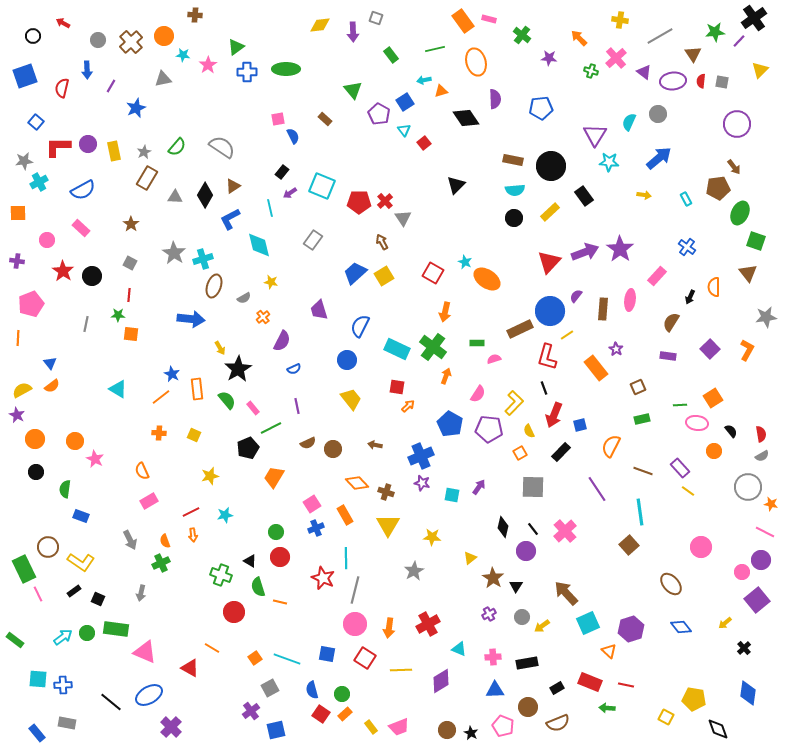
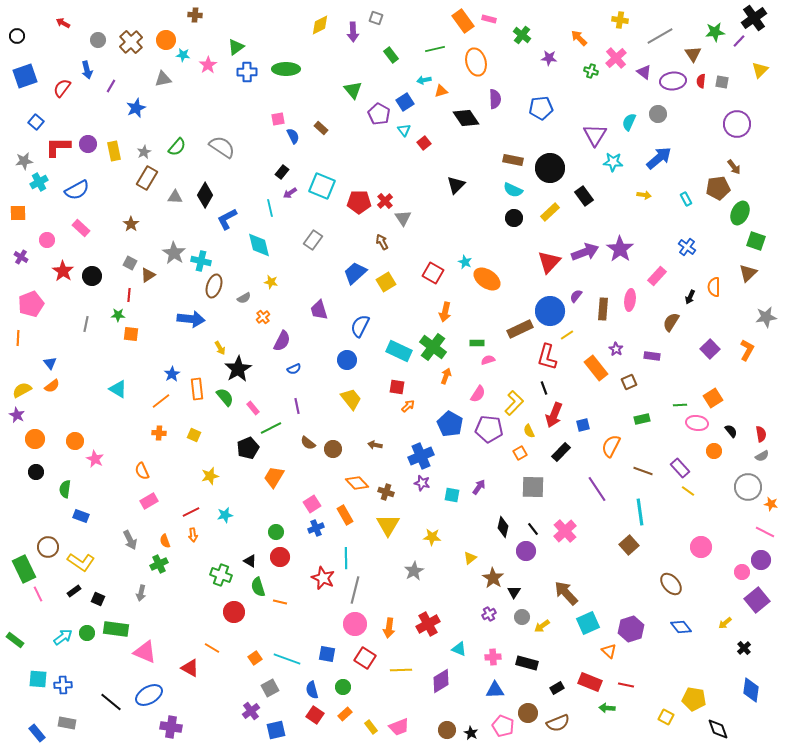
yellow diamond at (320, 25): rotated 20 degrees counterclockwise
black circle at (33, 36): moved 16 px left
orange circle at (164, 36): moved 2 px right, 4 px down
blue arrow at (87, 70): rotated 12 degrees counterclockwise
red semicircle at (62, 88): rotated 24 degrees clockwise
brown rectangle at (325, 119): moved 4 px left, 9 px down
cyan star at (609, 162): moved 4 px right
black circle at (551, 166): moved 1 px left, 2 px down
brown triangle at (233, 186): moved 85 px left, 89 px down
blue semicircle at (83, 190): moved 6 px left
cyan semicircle at (515, 190): moved 2 px left; rotated 30 degrees clockwise
blue L-shape at (230, 219): moved 3 px left
cyan cross at (203, 259): moved 2 px left, 2 px down; rotated 30 degrees clockwise
purple cross at (17, 261): moved 4 px right, 4 px up; rotated 24 degrees clockwise
brown triangle at (748, 273): rotated 24 degrees clockwise
yellow square at (384, 276): moved 2 px right, 6 px down
cyan rectangle at (397, 349): moved 2 px right, 2 px down
purple rectangle at (668, 356): moved 16 px left
pink semicircle at (494, 359): moved 6 px left, 1 px down
blue star at (172, 374): rotated 14 degrees clockwise
brown square at (638, 387): moved 9 px left, 5 px up
orange line at (161, 397): moved 4 px down
green semicircle at (227, 400): moved 2 px left, 3 px up
blue square at (580, 425): moved 3 px right
brown semicircle at (308, 443): rotated 63 degrees clockwise
green cross at (161, 563): moved 2 px left, 1 px down
black triangle at (516, 586): moved 2 px left, 6 px down
black rectangle at (527, 663): rotated 25 degrees clockwise
blue diamond at (748, 693): moved 3 px right, 3 px up
green circle at (342, 694): moved 1 px right, 7 px up
brown circle at (528, 707): moved 6 px down
red square at (321, 714): moved 6 px left, 1 px down
purple cross at (171, 727): rotated 35 degrees counterclockwise
